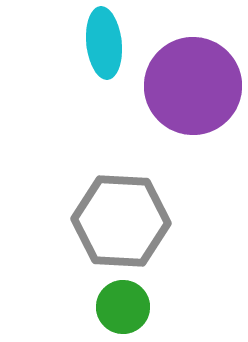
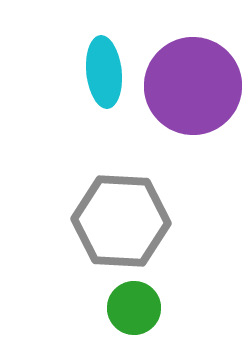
cyan ellipse: moved 29 px down
green circle: moved 11 px right, 1 px down
